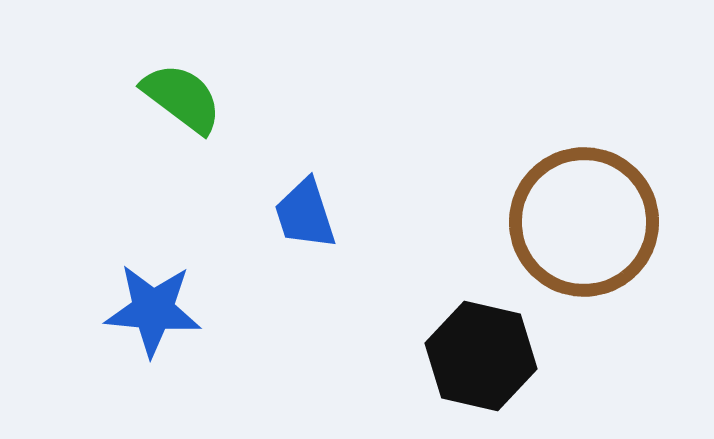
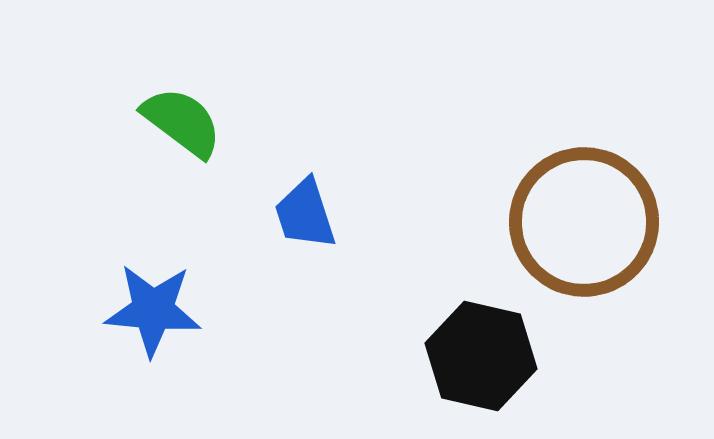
green semicircle: moved 24 px down
